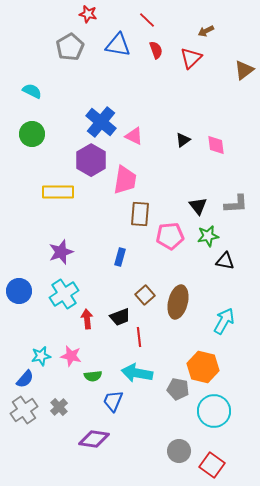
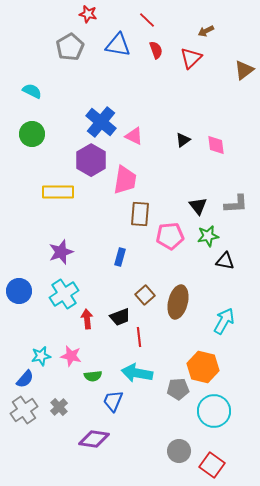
gray pentagon at (178, 389): rotated 15 degrees counterclockwise
